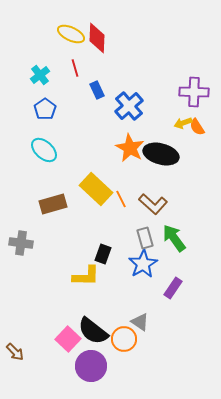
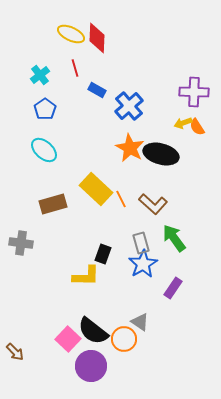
blue rectangle: rotated 36 degrees counterclockwise
gray rectangle: moved 4 px left, 5 px down
